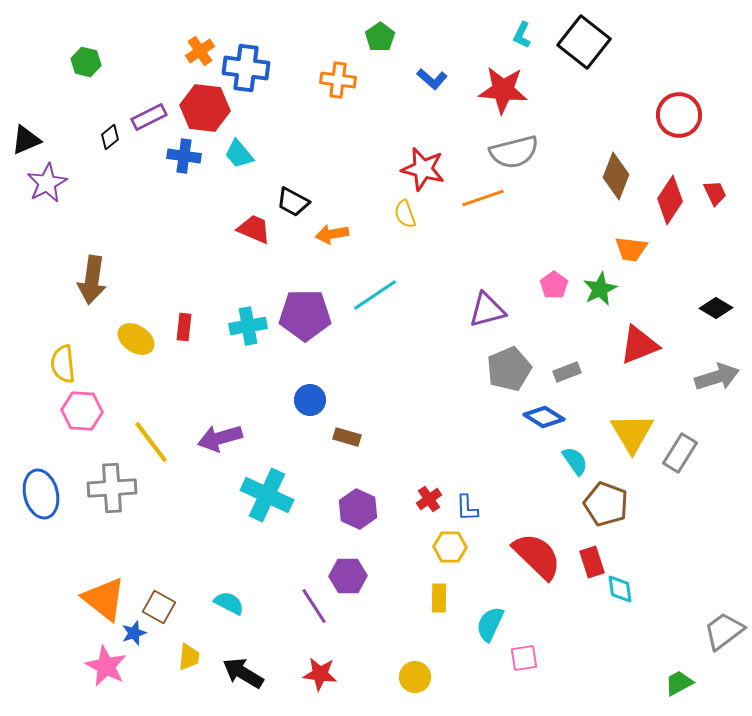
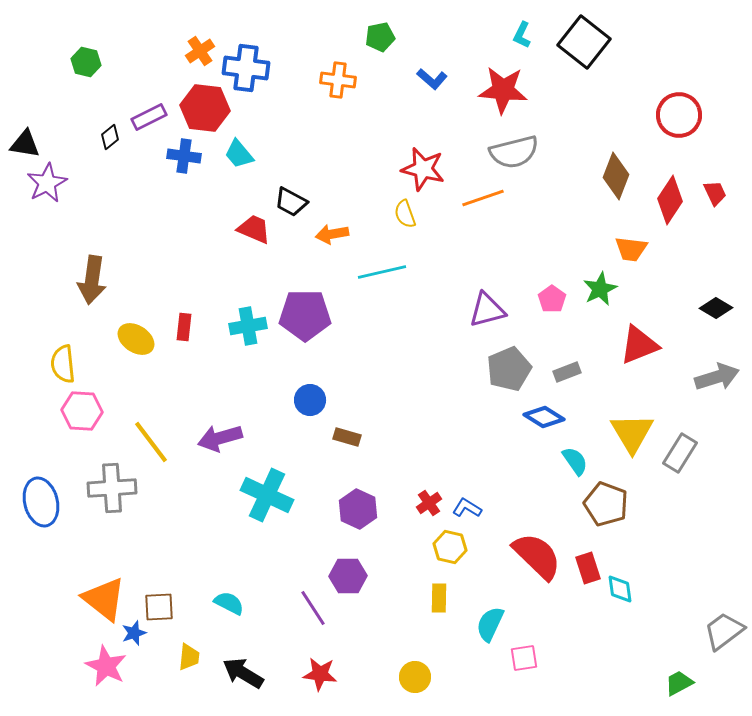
green pentagon at (380, 37): rotated 24 degrees clockwise
black triangle at (26, 140): moved 1 px left, 4 px down; rotated 32 degrees clockwise
black trapezoid at (293, 202): moved 2 px left
pink pentagon at (554, 285): moved 2 px left, 14 px down
cyan line at (375, 295): moved 7 px right, 23 px up; rotated 21 degrees clockwise
blue ellipse at (41, 494): moved 8 px down
red cross at (429, 499): moved 4 px down
blue L-shape at (467, 508): rotated 124 degrees clockwise
yellow hexagon at (450, 547): rotated 12 degrees clockwise
red rectangle at (592, 562): moved 4 px left, 6 px down
purple line at (314, 606): moved 1 px left, 2 px down
brown square at (159, 607): rotated 32 degrees counterclockwise
